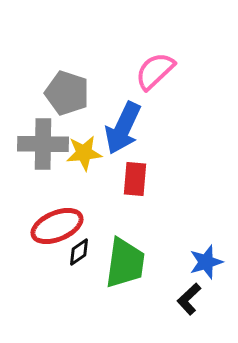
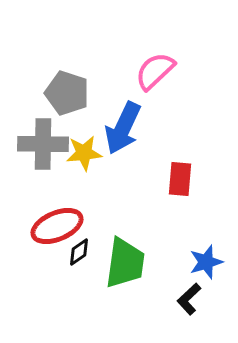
red rectangle: moved 45 px right
